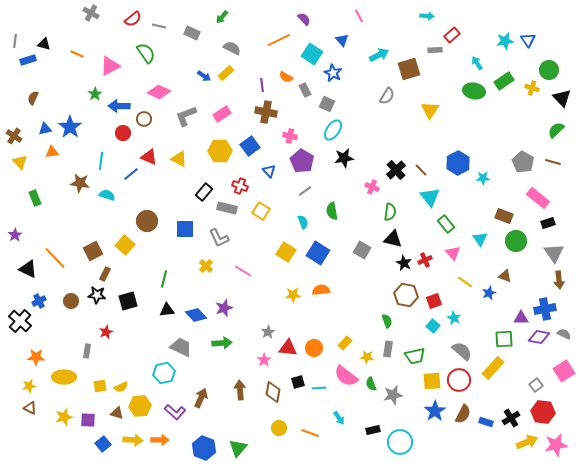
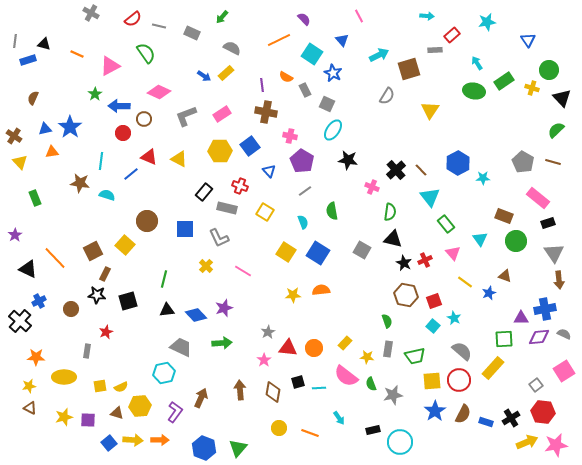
cyan star at (505, 41): moved 18 px left, 19 px up
black star at (344, 158): moved 4 px right, 2 px down; rotated 18 degrees clockwise
yellow square at (261, 211): moved 4 px right, 1 px down
brown circle at (71, 301): moved 8 px down
purple diamond at (539, 337): rotated 15 degrees counterclockwise
purple L-shape at (175, 412): rotated 95 degrees counterclockwise
blue square at (103, 444): moved 6 px right, 1 px up
